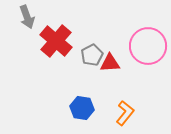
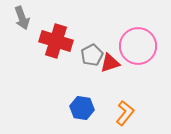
gray arrow: moved 5 px left, 1 px down
red cross: rotated 24 degrees counterclockwise
pink circle: moved 10 px left
red triangle: rotated 15 degrees counterclockwise
